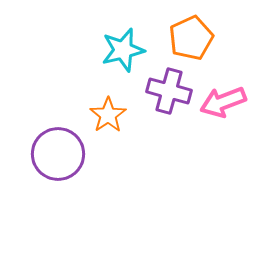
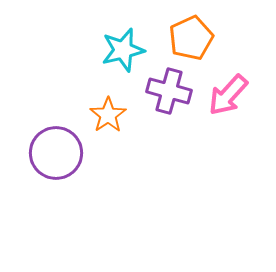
pink arrow: moved 5 px right, 7 px up; rotated 27 degrees counterclockwise
purple circle: moved 2 px left, 1 px up
